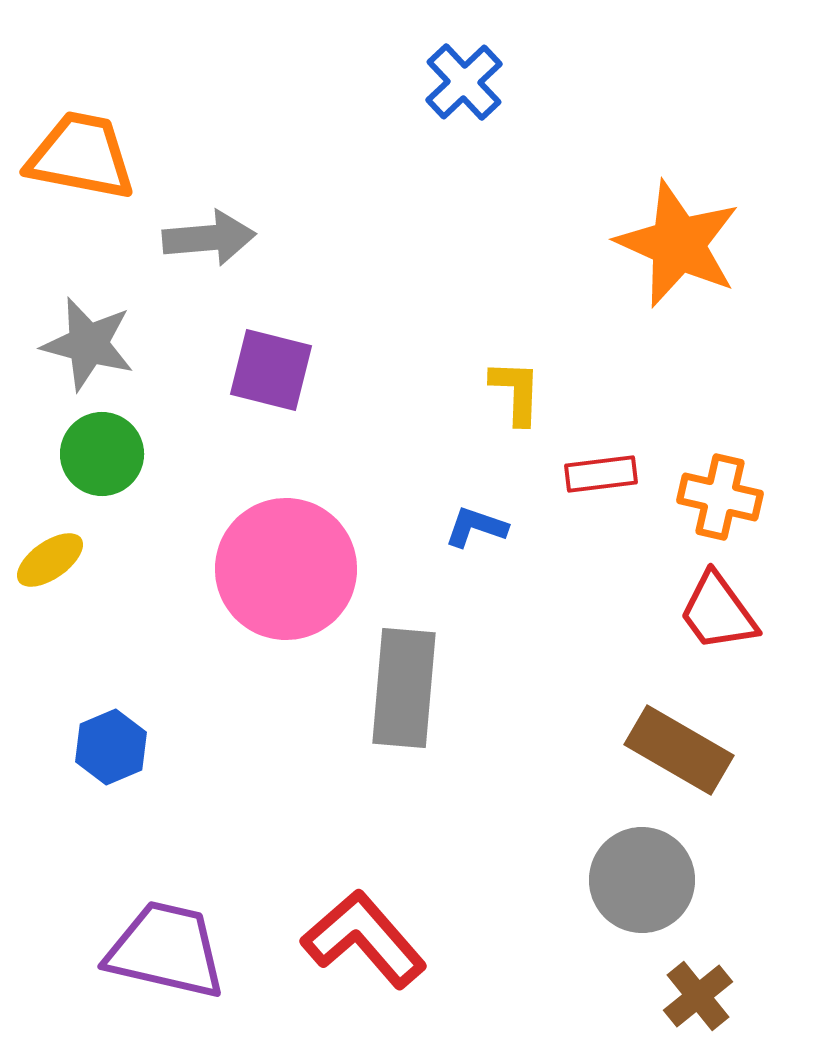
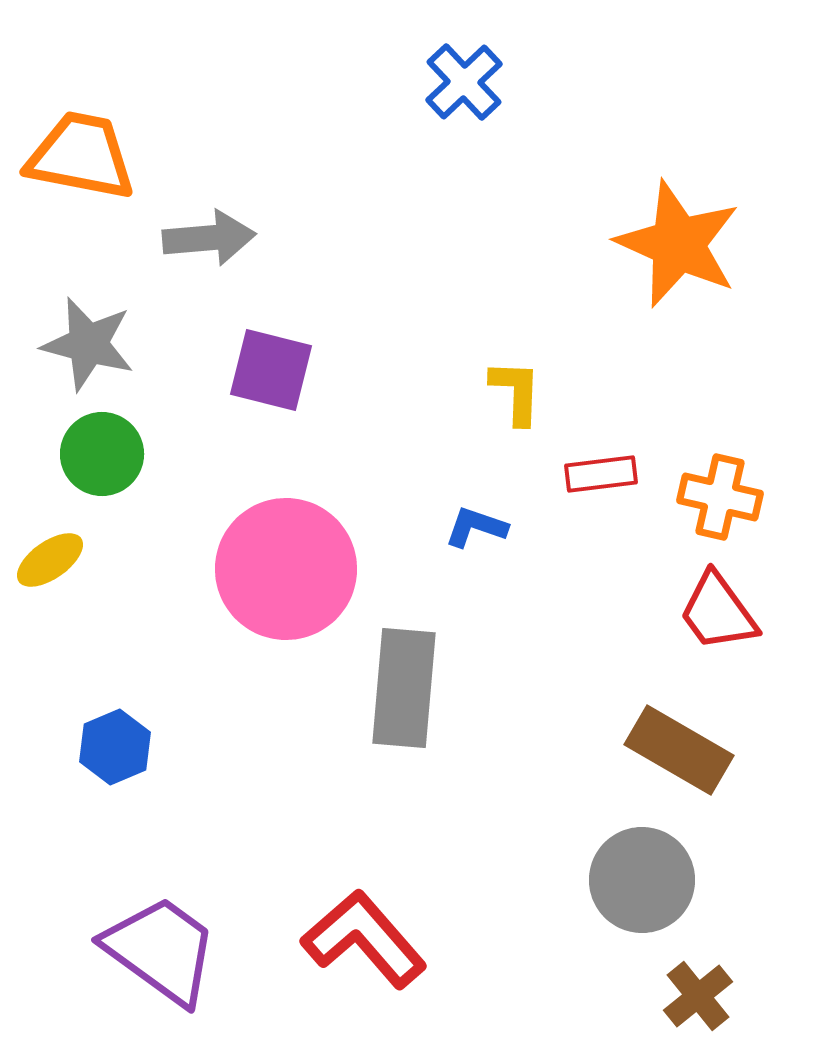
blue hexagon: moved 4 px right
purple trapezoid: moved 5 px left; rotated 23 degrees clockwise
